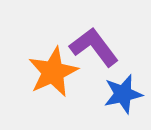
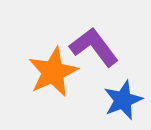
blue star: moved 6 px down; rotated 9 degrees counterclockwise
